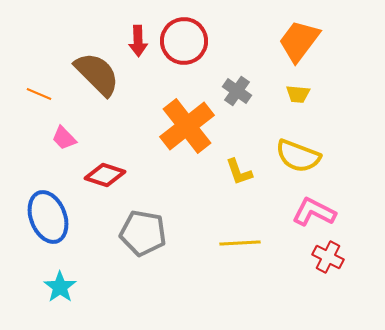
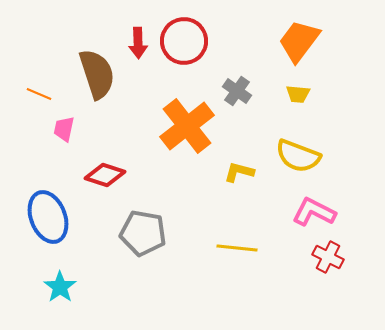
red arrow: moved 2 px down
brown semicircle: rotated 27 degrees clockwise
pink trapezoid: moved 9 px up; rotated 56 degrees clockwise
yellow L-shape: rotated 124 degrees clockwise
yellow line: moved 3 px left, 5 px down; rotated 9 degrees clockwise
